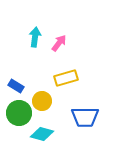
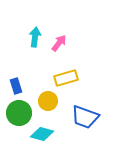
blue rectangle: rotated 42 degrees clockwise
yellow circle: moved 6 px right
blue trapezoid: rotated 20 degrees clockwise
